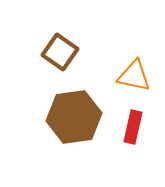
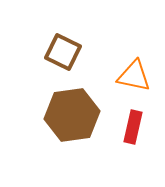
brown square: moved 3 px right; rotated 9 degrees counterclockwise
brown hexagon: moved 2 px left, 2 px up
